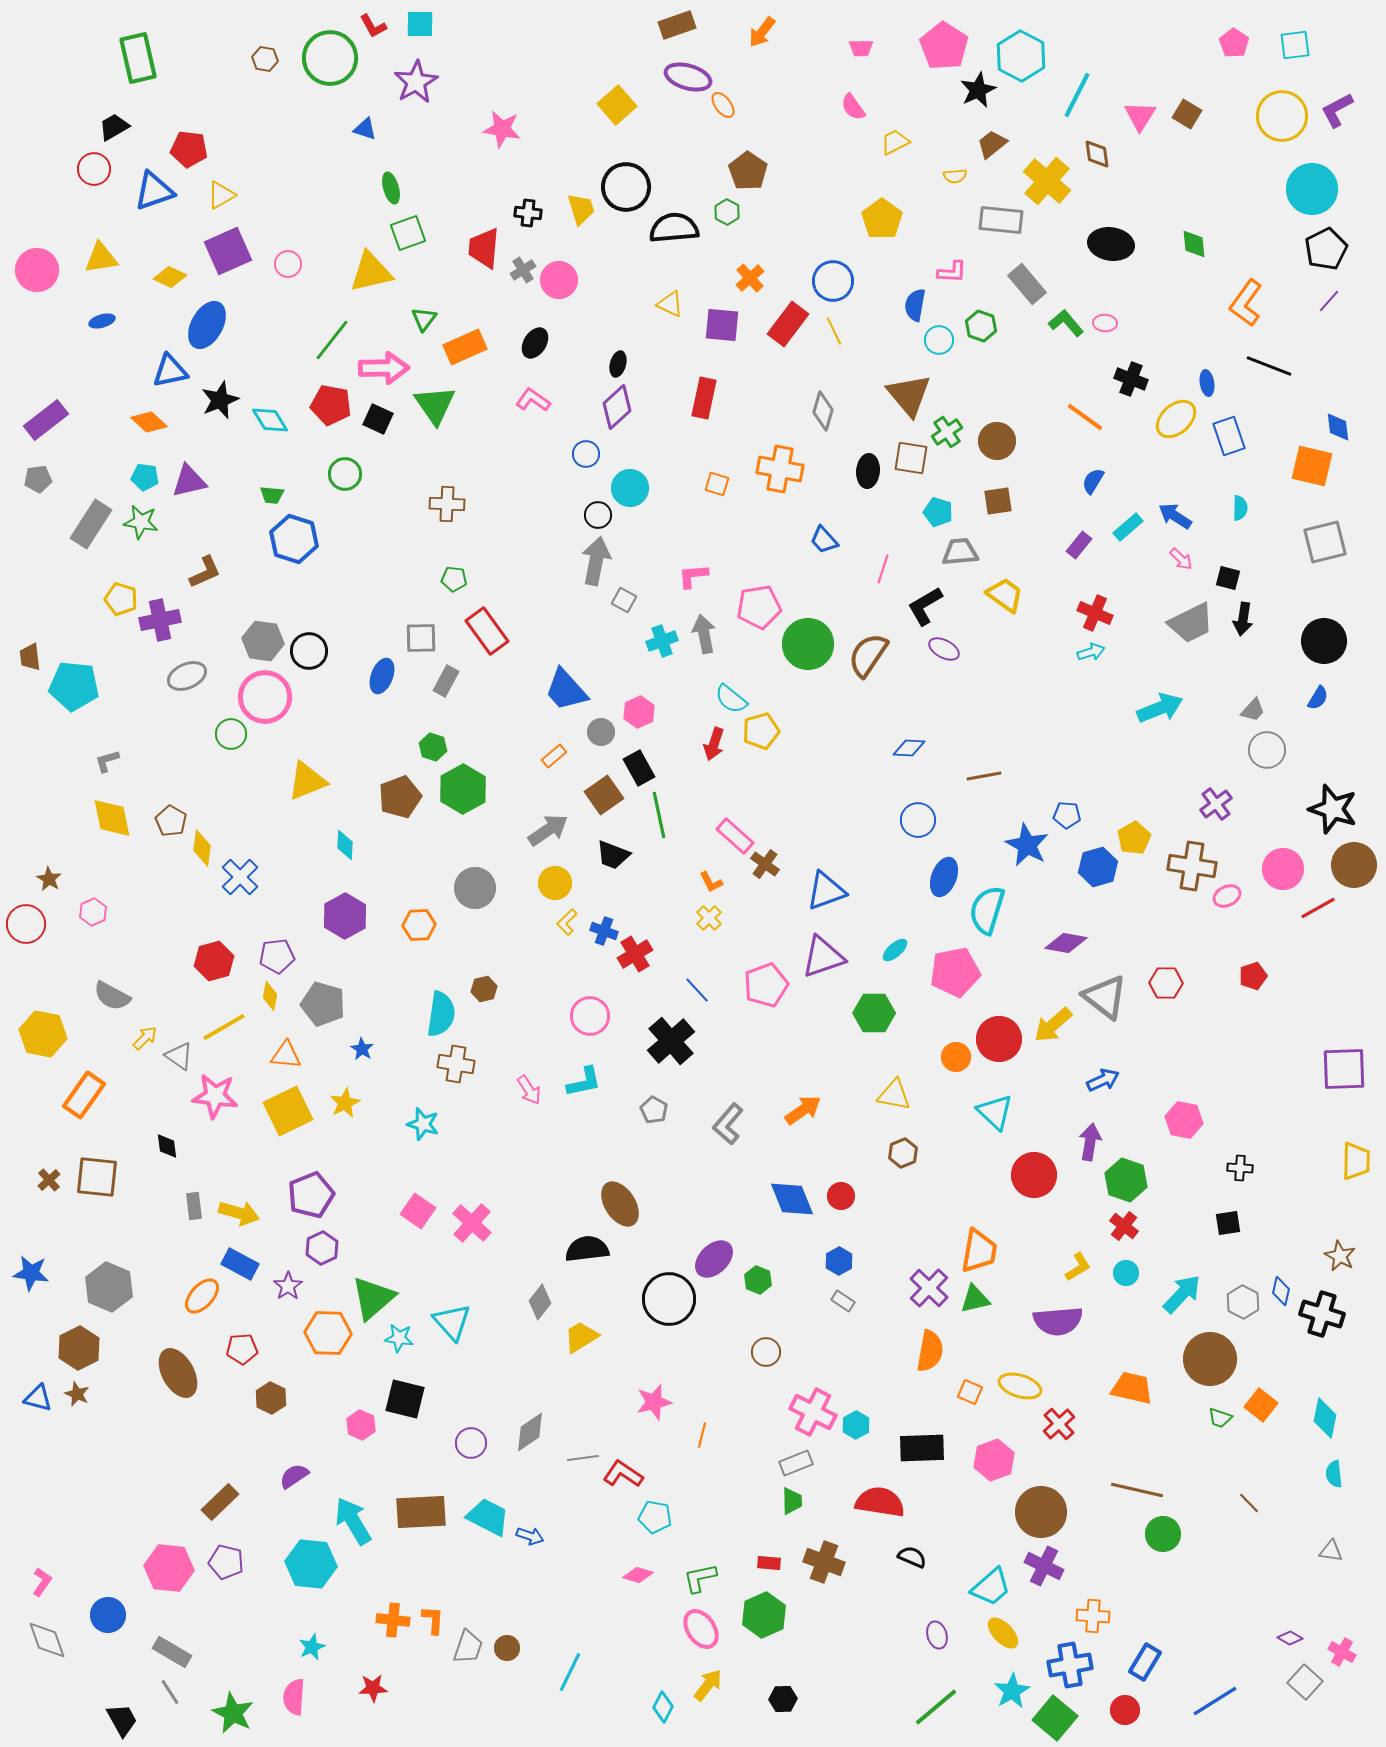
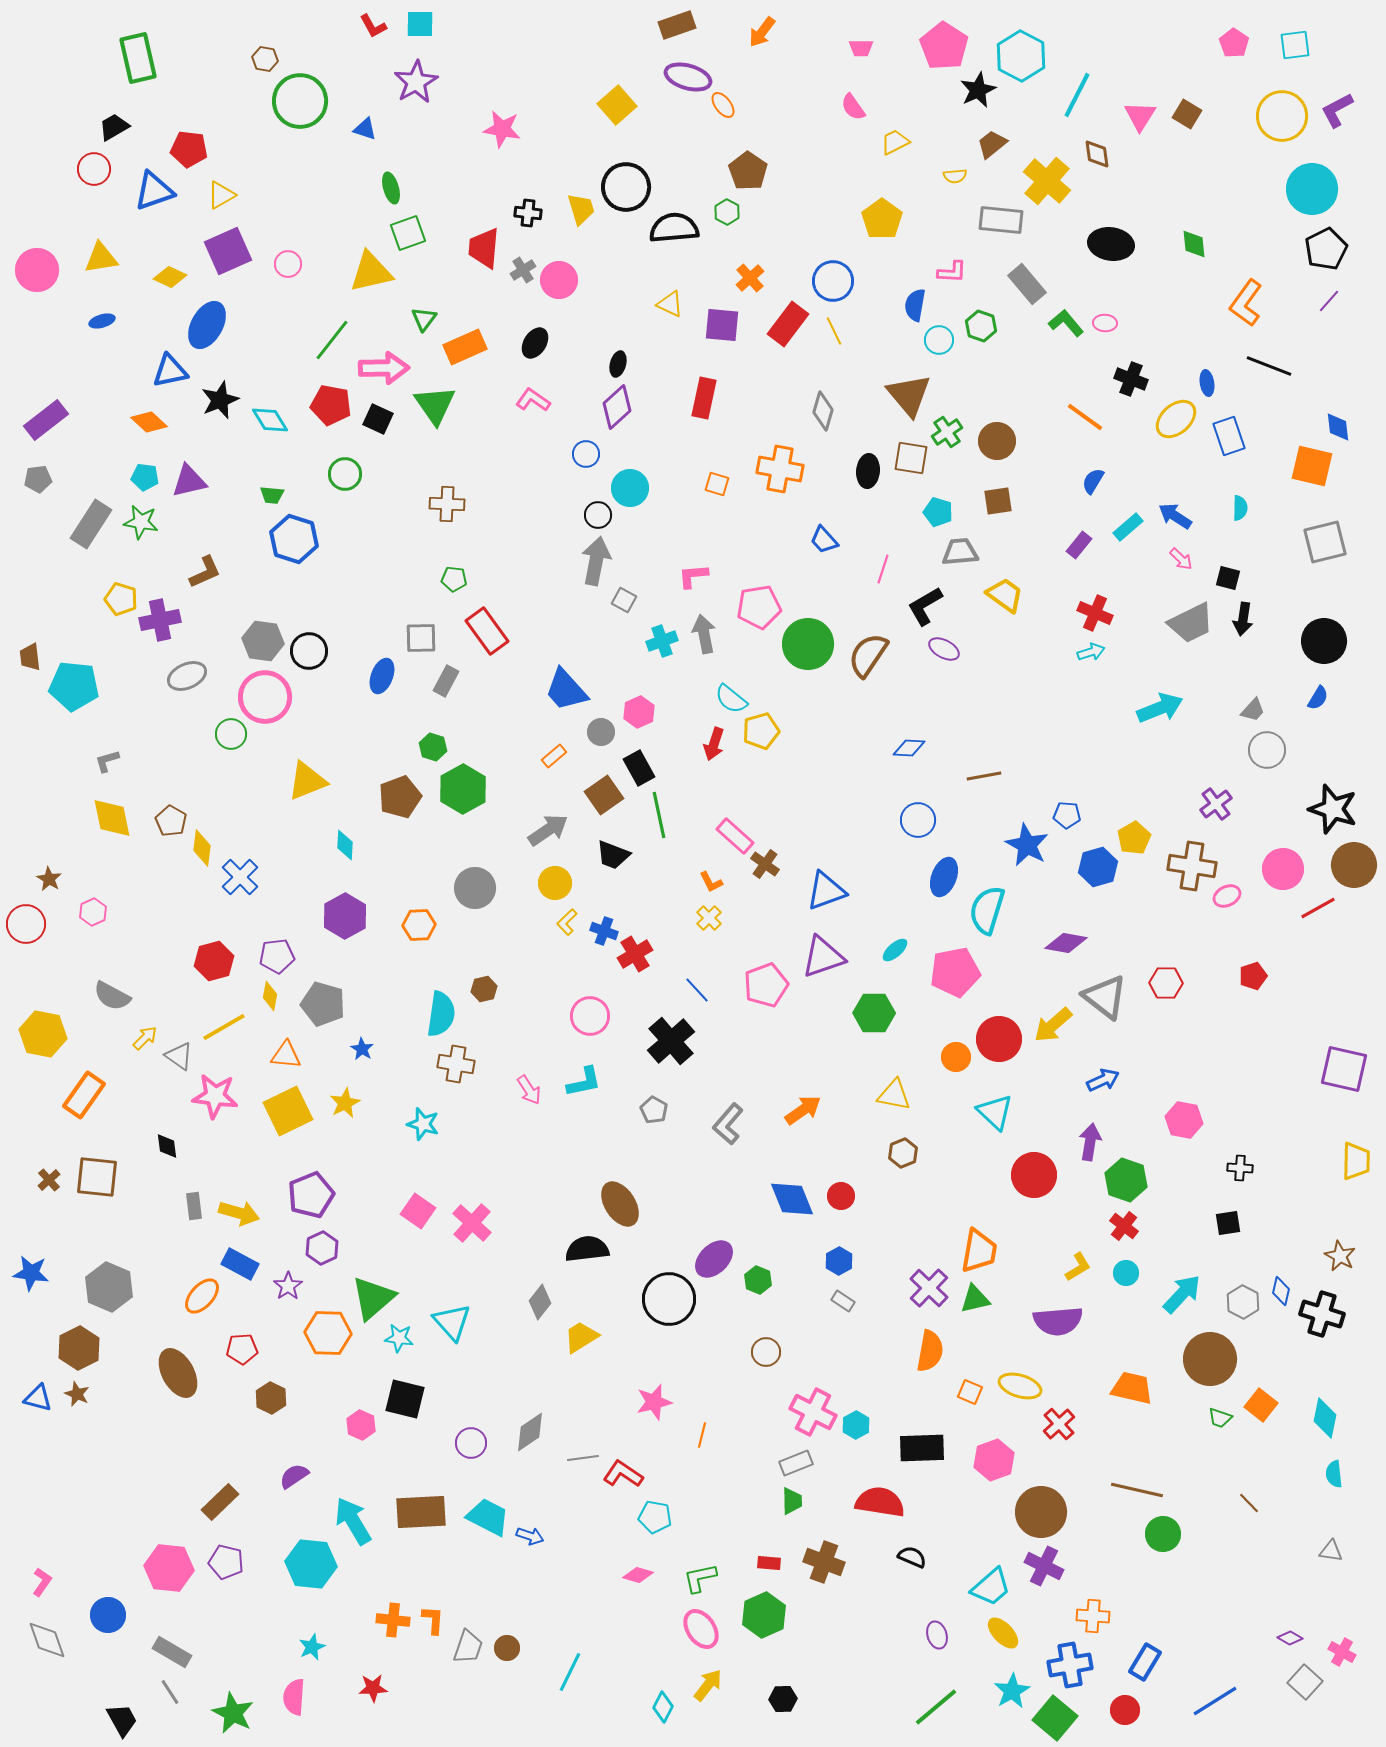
green circle at (330, 58): moved 30 px left, 43 px down
purple square at (1344, 1069): rotated 15 degrees clockwise
